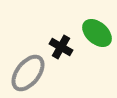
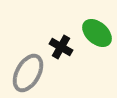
gray ellipse: rotated 9 degrees counterclockwise
